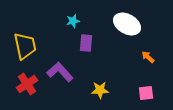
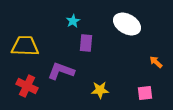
cyan star: rotated 16 degrees counterclockwise
yellow trapezoid: rotated 76 degrees counterclockwise
orange arrow: moved 8 px right, 5 px down
purple L-shape: moved 1 px right, 1 px up; rotated 28 degrees counterclockwise
red cross: moved 2 px down; rotated 30 degrees counterclockwise
pink square: moved 1 px left
